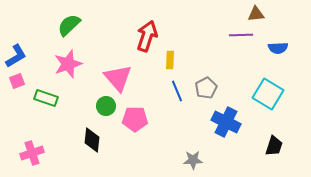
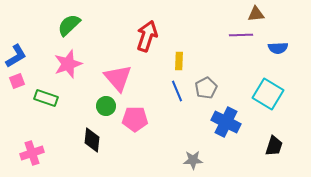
yellow rectangle: moved 9 px right, 1 px down
